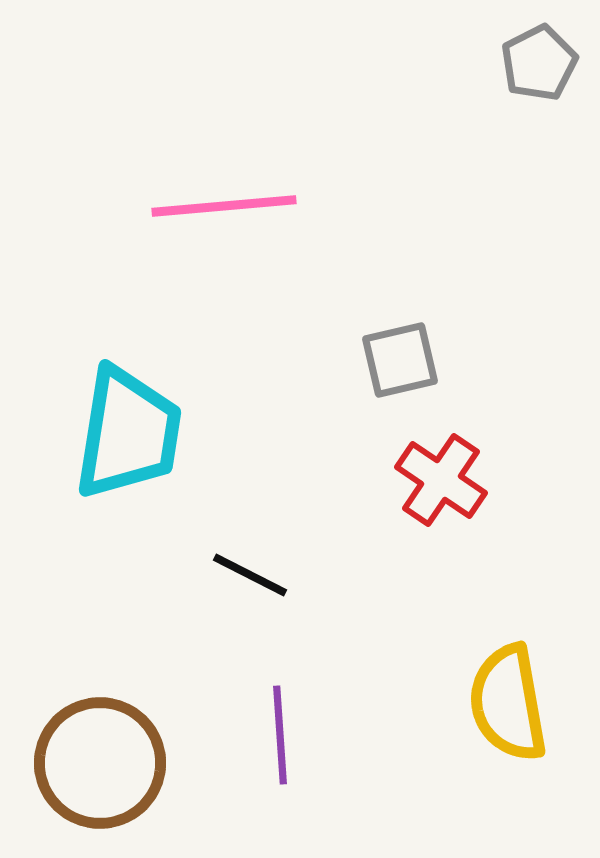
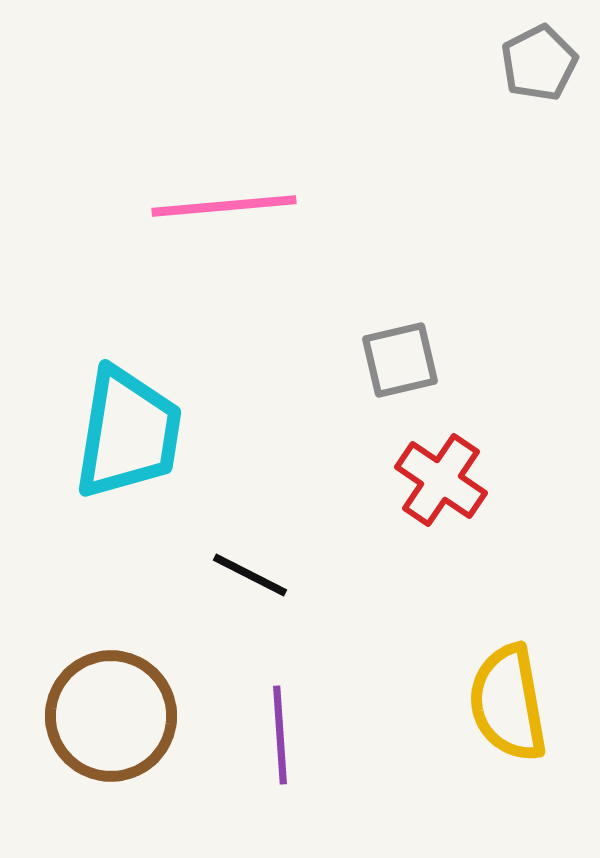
brown circle: moved 11 px right, 47 px up
